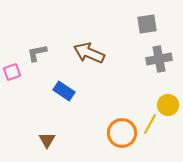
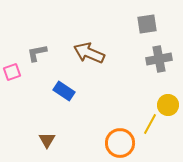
orange circle: moved 2 px left, 10 px down
